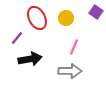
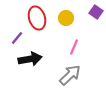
red ellipse: rotated 10 degrees clockwise
gray arrow: moved 4 px down; rotated 45 degrees counterclockwise
